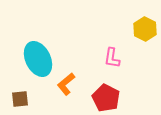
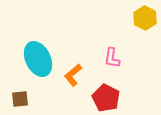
yellow hexagon: moved 11 px up
orange L-shape: moved 7 px right, 9 px up
